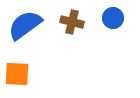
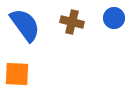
blue circle: moved 1 px right
blue semicircle: rotated 90 degrees clockwise
